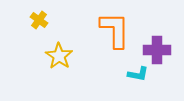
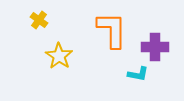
orange L-shape: moved 3 px left
purple cross: moved 2 px left, 3 px up
